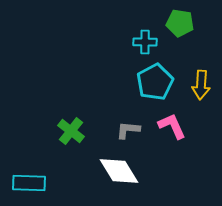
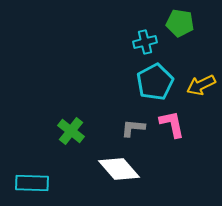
cyan cross: rotated 15 degrees counterclockwise
yellow arrow: rotated 60 degrees clockwise
pink L-shape: moved 2 px up; rotated 12 degrees clockwise
gray L-shape: moved 5 px right, 2 px up
white diamond: moved 2 px up; rotated 9 degrees counterclockwise
cyan rectangle: moved 3 px right
